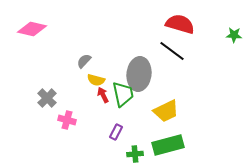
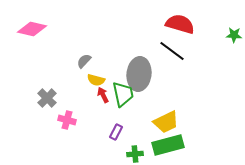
yellow trapezoid: moved 11 px down
